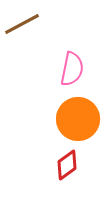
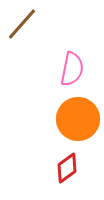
brown line: rotated 21 degrees counterclockwise
red diamond: moved 3 px down
